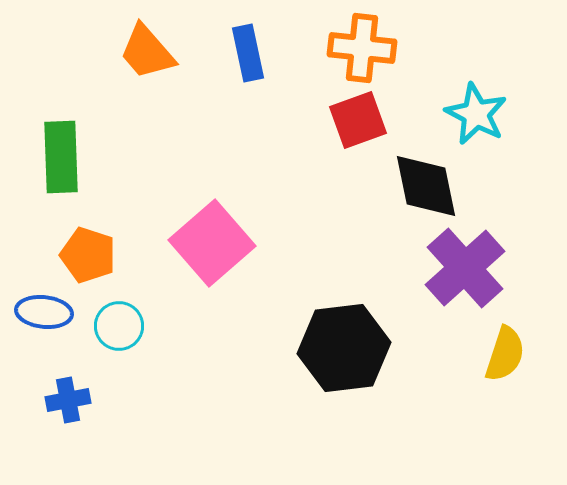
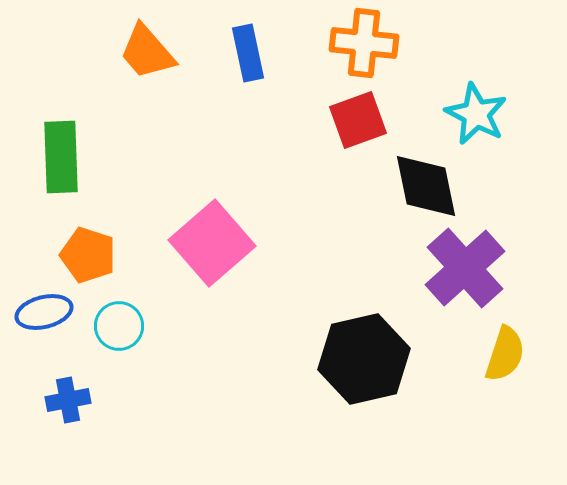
orange cross: moved 2 px right, 5 px up
blue ellipse: rotated 20 degrees counterclockwise
black hexagon: moved 20 px right, 11 px down; rotated 6 degrees counterclockwise
